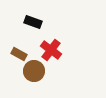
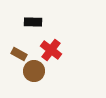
black rectangle: rotated 18 degrees counterclockwise
